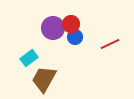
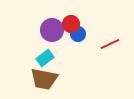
purple circle: moved 1 px left, 2 px down
blue circle: moved 3 px right, 3 px up
cyan rectangle: moved 16 px right
brown trapezoid: rotated 108 degrees counterclockwise
